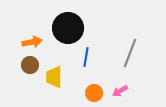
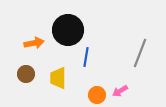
black circle: moved 2 px down
orange arrow: moved 2 px right, 1 px down
gray line: moved 10 px right
brown circle: moved 4 px left, 9 px down
yellow trapezoid: moved 4 px right, 1 px down
orange circle: moved 3 px right, 2 px down
